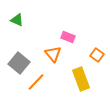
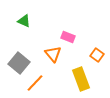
green triangle: moved 7 px right, 1 px down
orange line: moved 1 px left, 1 px down
